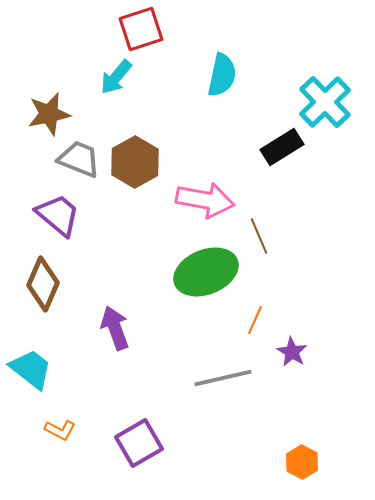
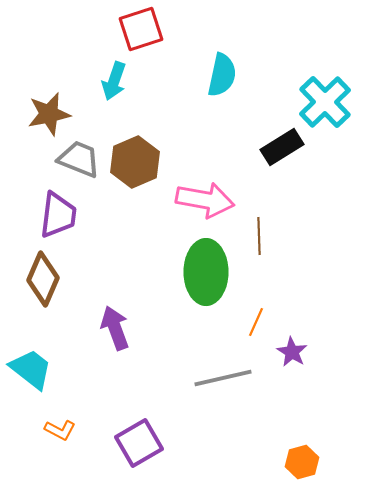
cyan arrow: moved 2 px left, 4 px down; rotated 21 degrees counterclockwise
brown hexagon: rotated 6 degrees clockwise
purple trapezoid: rotated 57 degrees clockwise
brown line: rotated 21 degrees clockwise
green ellipse: rotated 68 degrees counterclockwise
brown diamond: moved 5 px up
orange line: moved 1 px right, 2 px down
orange hexagon: rotated 16 degrees clockwise
